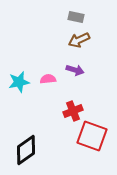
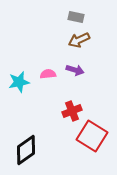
pink semicircle: moved 5 px up
red cross: moved 1 px left
red square: rotated 12 degrees clockwise
